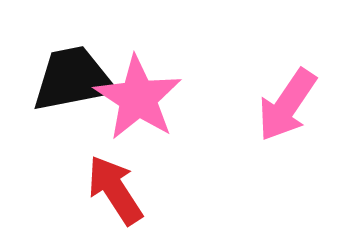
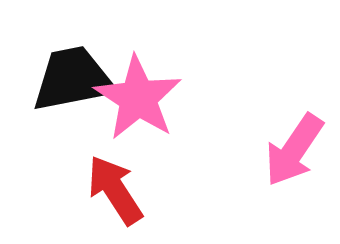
pink arrow: moved 7 px right, 45 px down
